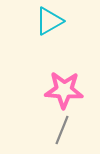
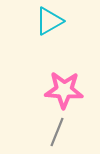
gray line: moved 5 px left, 2 px down
